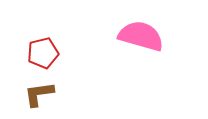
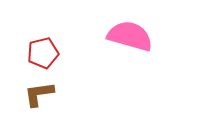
pink semicircle: moved 11 px left
